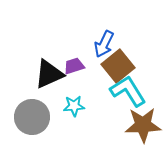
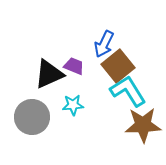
purple trapezoid: rotated 40 degrees clockwise
cyan star: moved 1 px left, 1 px up
